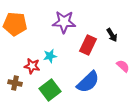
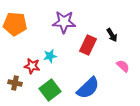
blue semicircle: moved 6 px down
